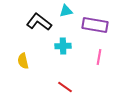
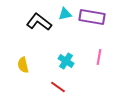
cyan triangle: moved 1 px left, 3 px down
purple rectangle: moved 3 px left, 8 px up
cyan cross: moved 3 px right, 15 px down; rotated 35 degrees clockwise
yellow semicircle: moved 4 px down
red line: moved 7 px left
